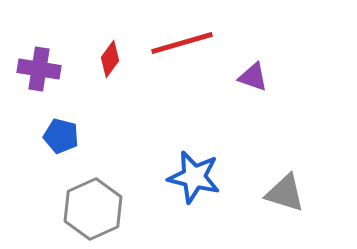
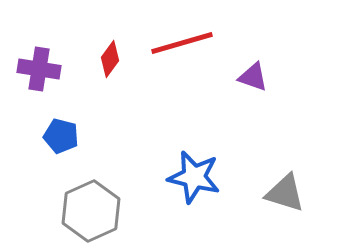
gray hexagon: moved 2 px left, 2 px down
